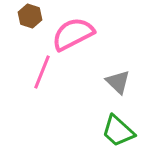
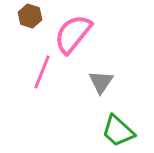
pink semicircle: rotated 24 degrees counterclockwise
gray triangle: moved 17 px left; rotated 20 degrees clockwise
